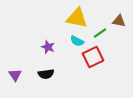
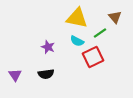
brown triangle: moved 4 px left, 4 px up; rotated 40 degrees clockwise
